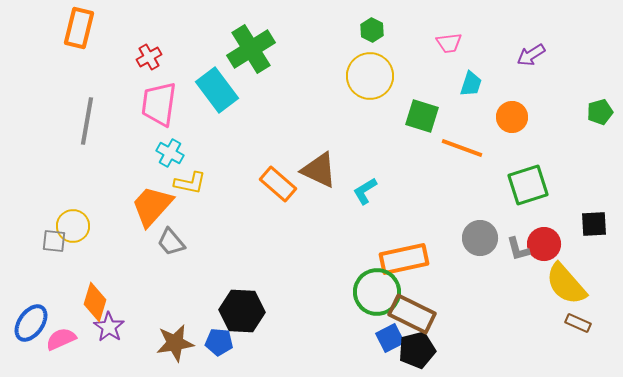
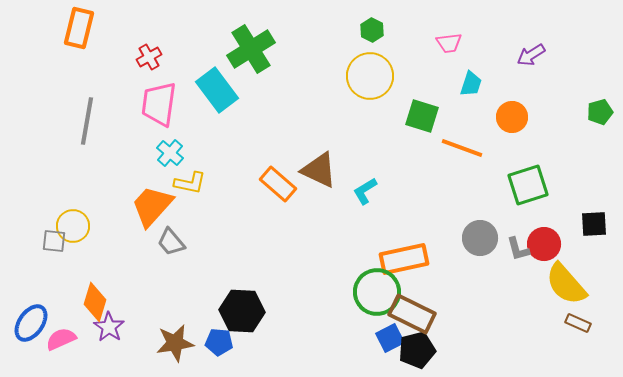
cyan cross at (170, 153): rotated 12 degrees clockwise
